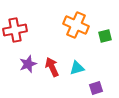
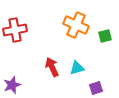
purple star: moved 16 px left, 21 px down
